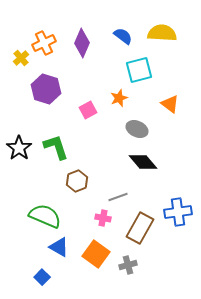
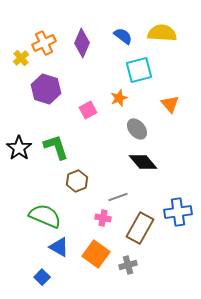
orange triangle: rotated 12 degrees clockwise
gray ellipse: rotated 25 degrees clockwise
